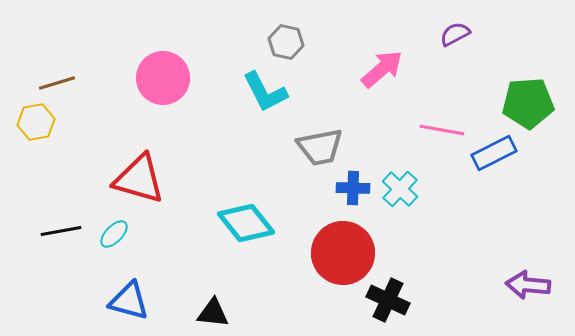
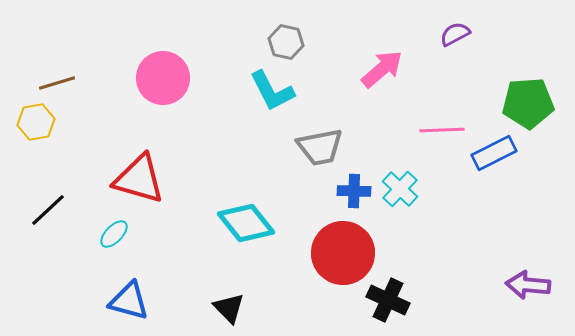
cyan L-shape: moved 7 px right, 1 px up
pink line: rotated 12 degrees counterclockwise
blue cross: moved 1 px right, 3 px down
black line: moved 13 px left, 21 px up; rotated 33 degrees counterclockwise
black triangle: moved 16 px right, 5 px up; rotated 40 degrees clockwise
